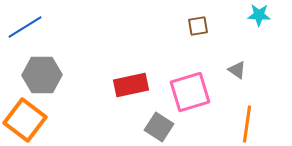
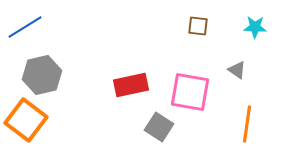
cyan star: moved 4 px left, 12 px down
brown square: rotated 15 degrees clockwise
gray hexagon: rotated 12 degrees counterclockwise
pink square: rotated 27 degrees clockwise
orange square: moved 1 px right
